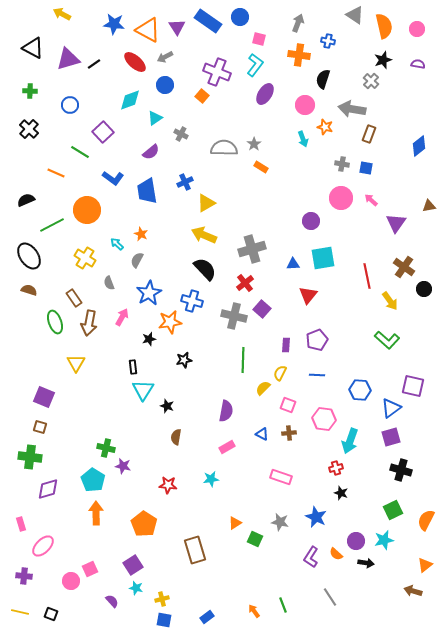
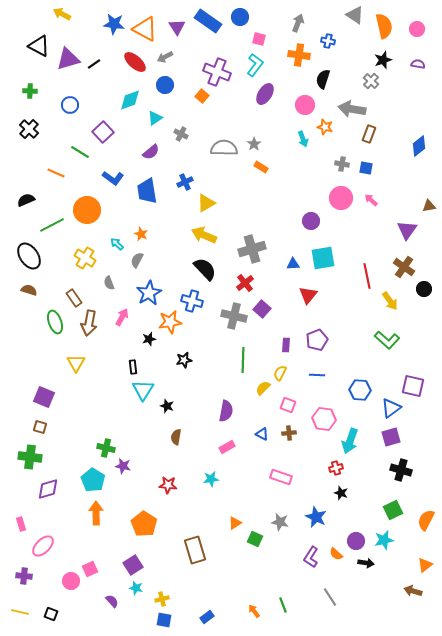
orange triangle at (148, 30): moved 3 px left, 1 px up
black triangle at (33, 48): moved 6 px right, 2 px up
purple triangle at (396, 223): moved 11 px right, 7 px down
